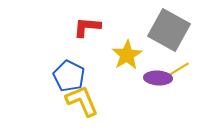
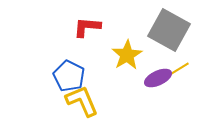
purple ellipse: rotated 28 degrees counterclockwise
